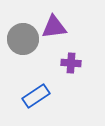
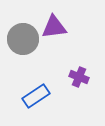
purple cross: moved 8 px right, 14 px down; rotated 18 degrees clockwise
